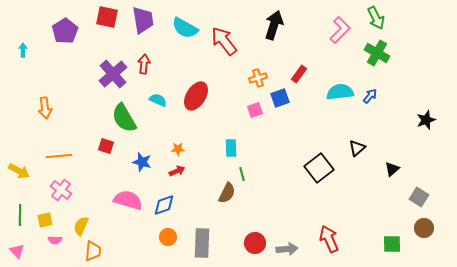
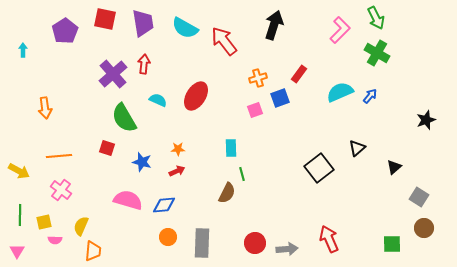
red square at (107, 17): moved 2 px left, 2 px down
purple trapezoid at (143, 20): moved 3 px down
cyan semicircle at (340, 92): rotated 16 degrees counterclockwise
red square at (106, 146): moved 1 px right, 2 px down
black triangle at (392, 169): moved 2 px right, 2 px up
blue diamond at (164, 205): rotated 15 degrees clockwise
yellow square at (45, 220): moved 1 px left, 2 px down
pink triangle at (17, 251): rotated 14 degrees clockwise
